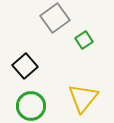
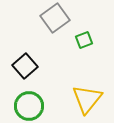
green square: rotated 12 degrees clockwise
yellow triangle: moved 4 px right, 1 px down
green circle: moved 2 px left
